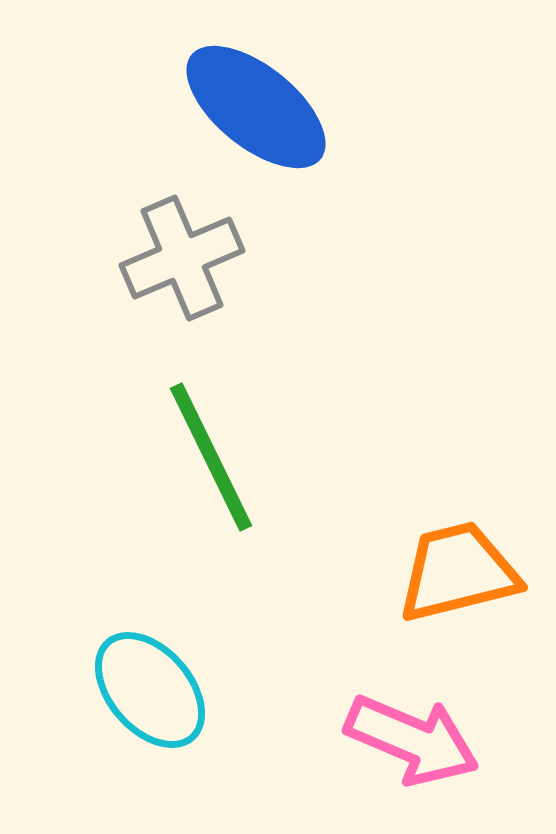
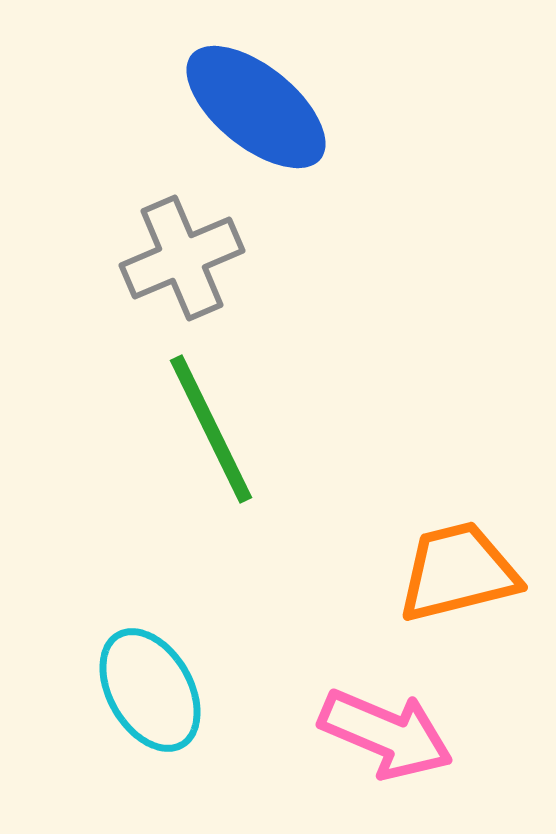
green line: moved 28 px up
cyan ellipse: rotated 11 degrees clockwise
pink arrow: moved 26 px left, 6 px up
